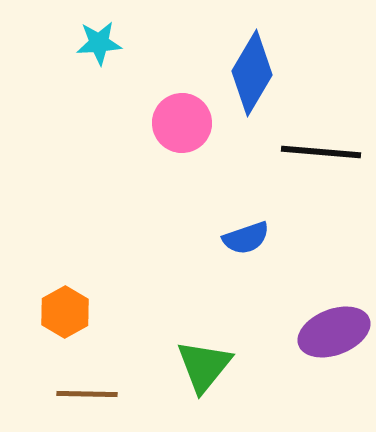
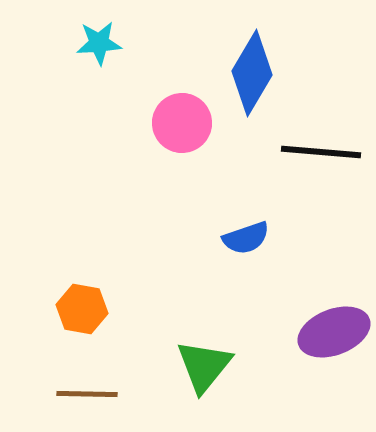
orange hexagon: moved 17 px right, 3 px up; rotated 21 degrees counterclockwise
